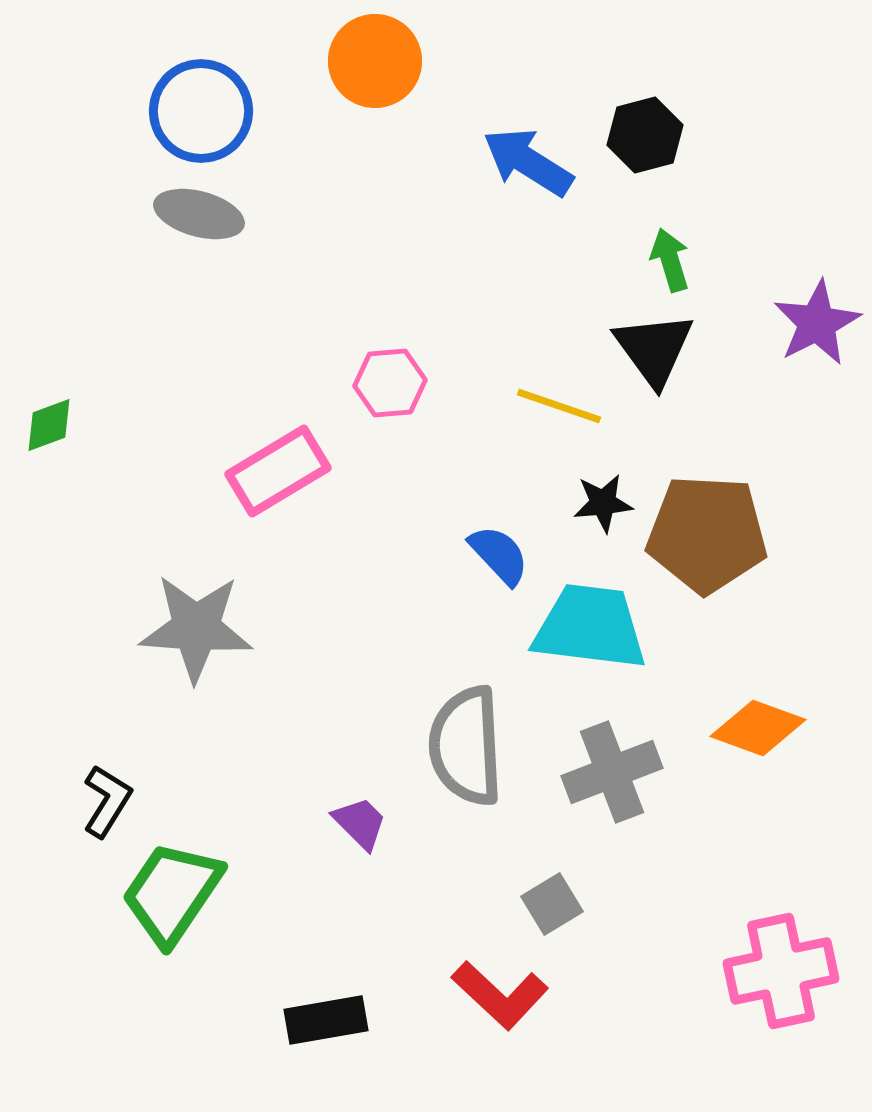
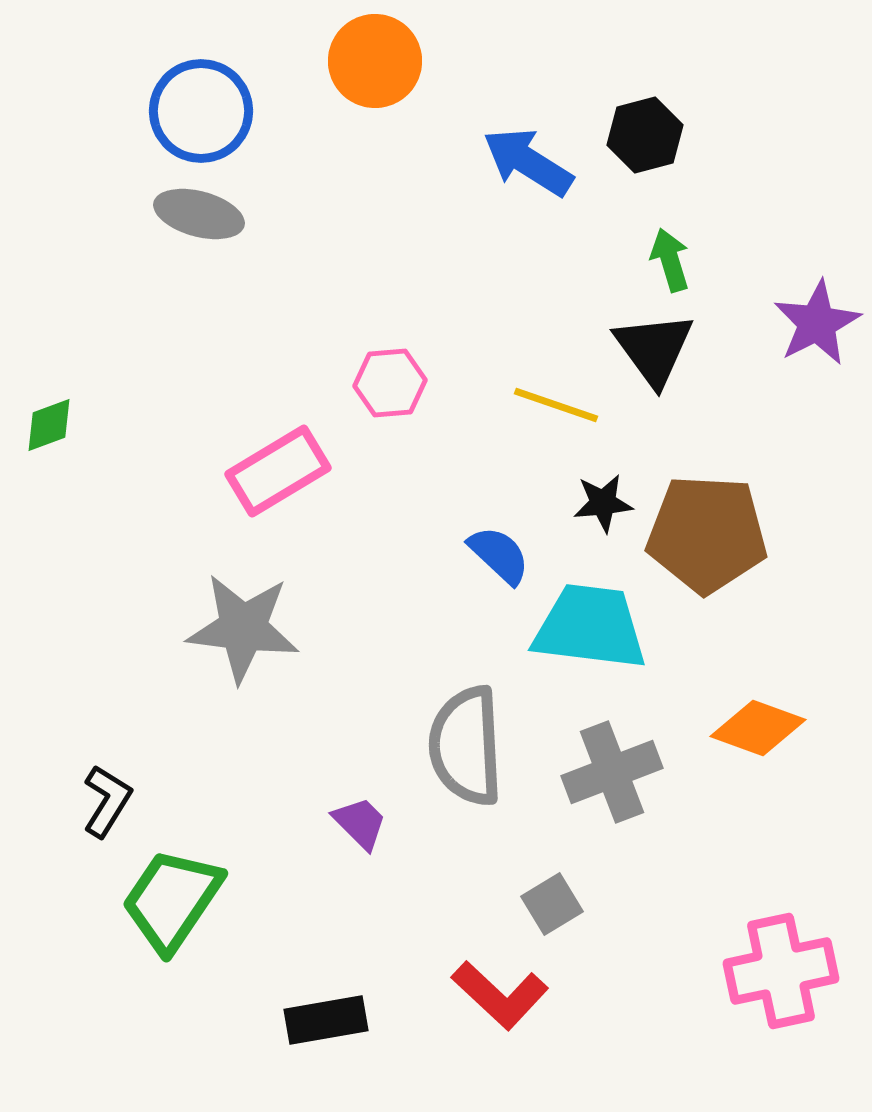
yellow line: moved 3 px left, 1 px up
blue semicircle: rotated 4 degrees counterclockwise
gray star: moved 47 px right; rotated 3 degrees clockwise
green trapezoid: moved 7 px down
